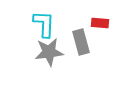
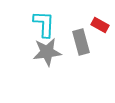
red rectangle: moved 2 px down; rotated 24 degrees clockwise
gray star: moved 2 px left
